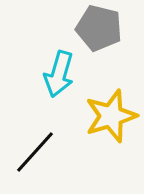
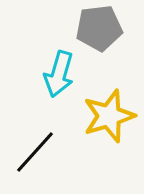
gray pentagon: rotated 21 degrees counterclockwise
yellow star: moved 2 px left
